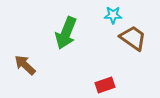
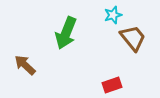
cyan star: rotated 18 degrees counterclockwise
brown trapezoid: rotated 16 degrees clockwise
red rectangle: moved 7 px right
